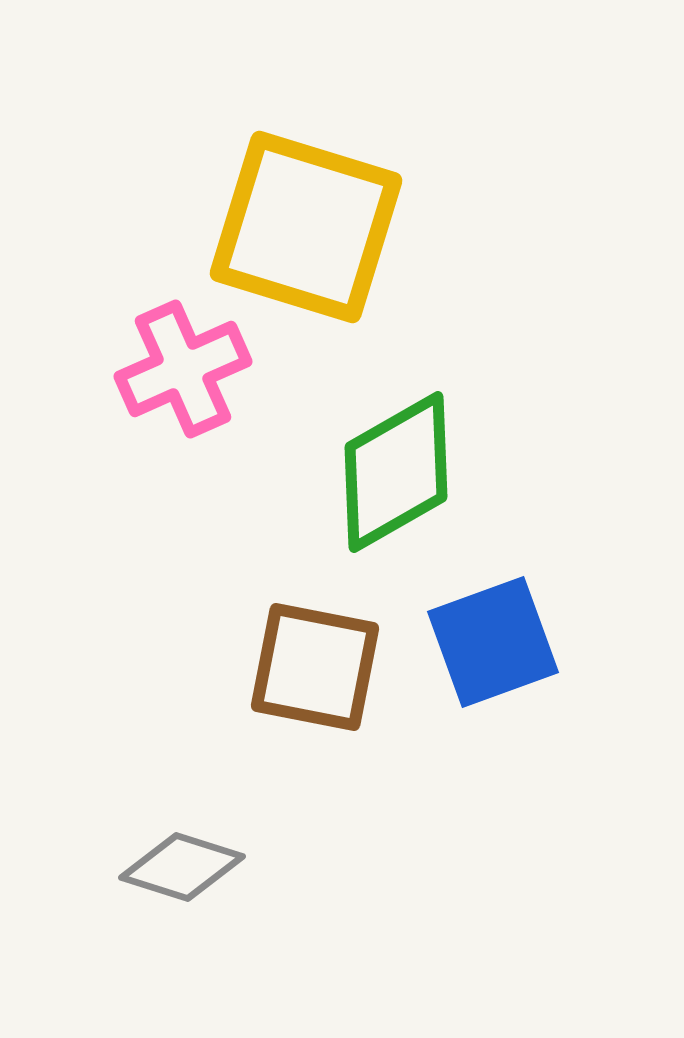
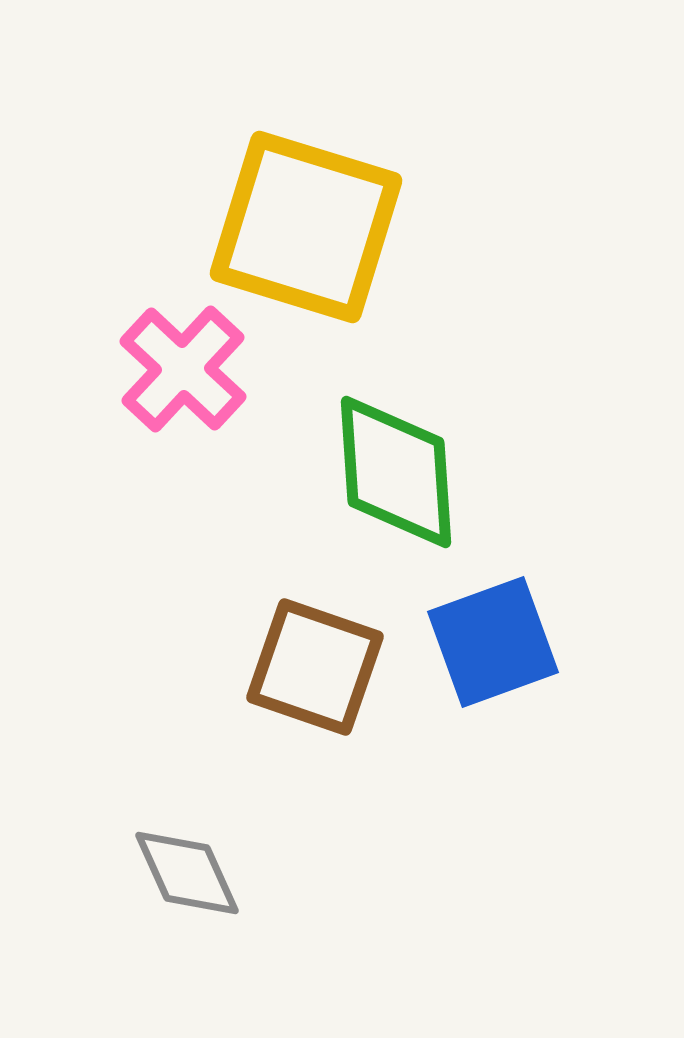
pink cross: rotated 23 degrees counterclockwise
green diamond: rotated 64 degrees counterclockwise
brown square: rotated 8 degrees clockwise
gray diamond: moved 5 px right, 6 px down; rotated 48 degrees clockwise
